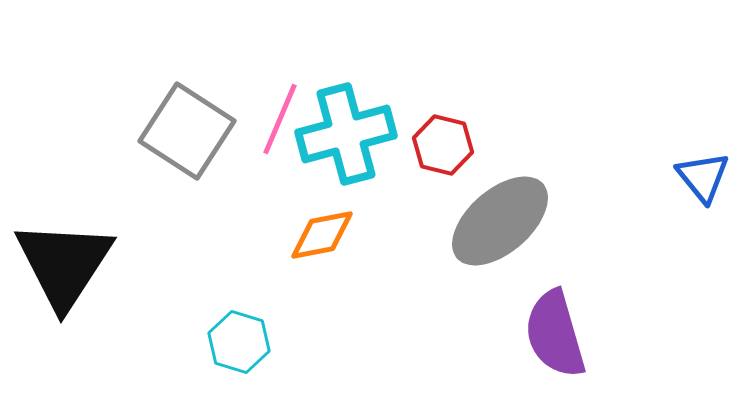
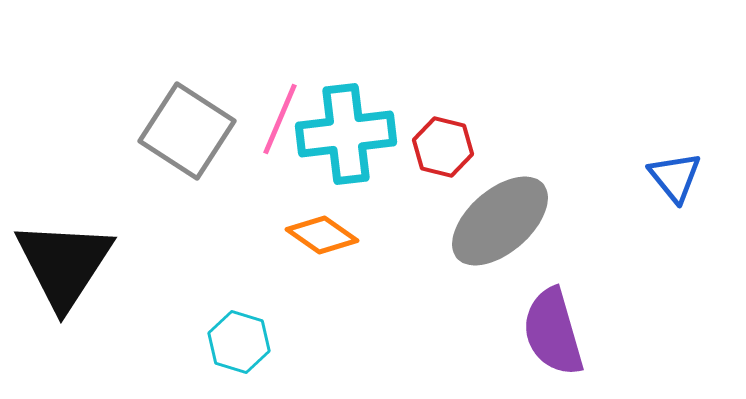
cyan cross: rotated 8 degrees clockwise
red hexagon: moved 2 px down
blue triangle: moved 28 px left
orange diamond: rotated 46 degrees clockwise
purple semicircle: moved 2 px left, 2 px up
